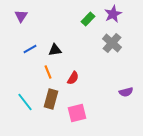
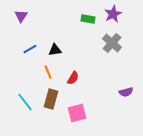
green rectangle: rotated 56 degrees clockwise
